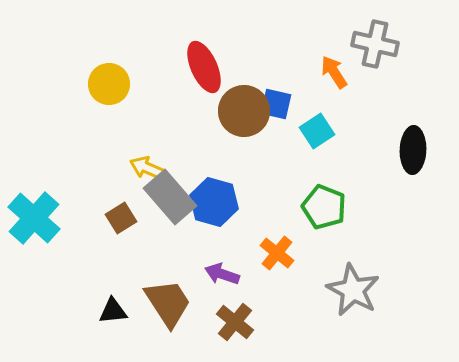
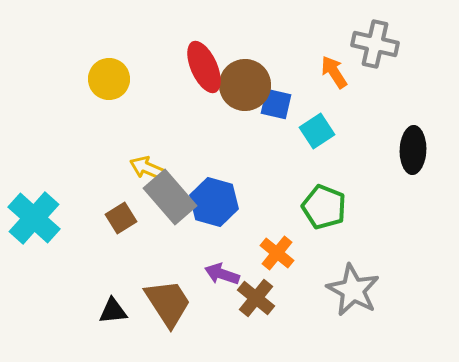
yellow circle: moved 5 px up
brown circle: moved 1 px right, 26 px up
brown cross: moved 21 px right, 24 px up
